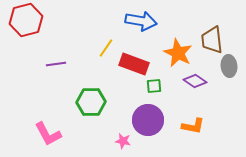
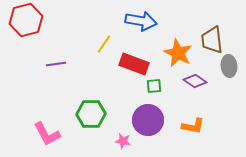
yellow line: moved 2 px left, 4 px up
green hexagon: moved 12 px down
pink L-shape: moved 1 px left
